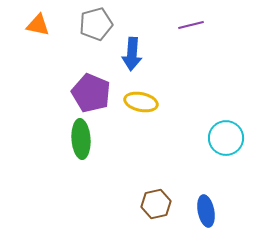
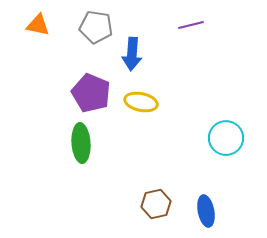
gray pentagon: moved 3 px down; rotated 24 degrees clockwise
green ellipse: moved 4 px down
